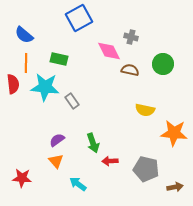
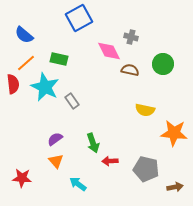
orange line: rotated 48 degrees clockwise
cyan star: rotated 20 degrees clockwise
purple semicircle: moved 2 px left, 1 px up
